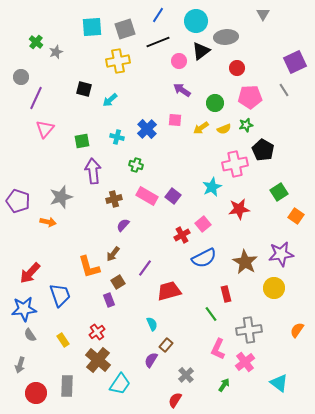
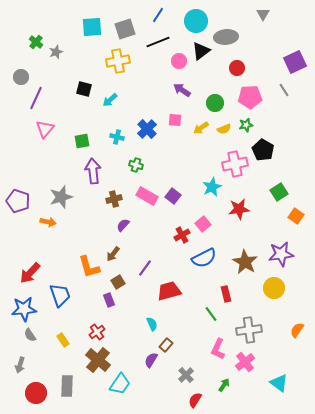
red semicircle at (175, 400): moved 20 px right
